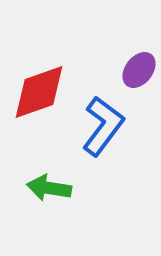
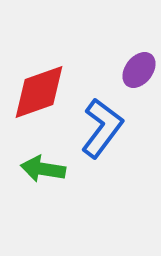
blue L-shape: moved 1 px left, 2 px down
green arrow: moved 6 px left, 19 px up
